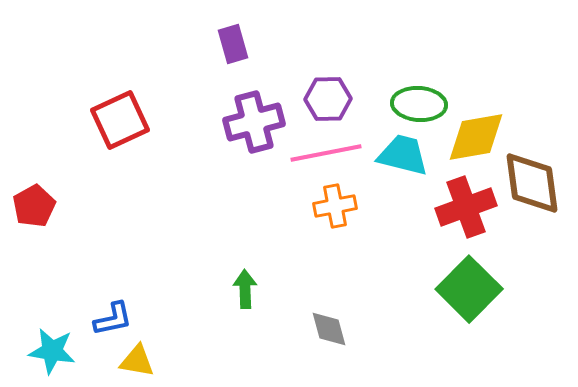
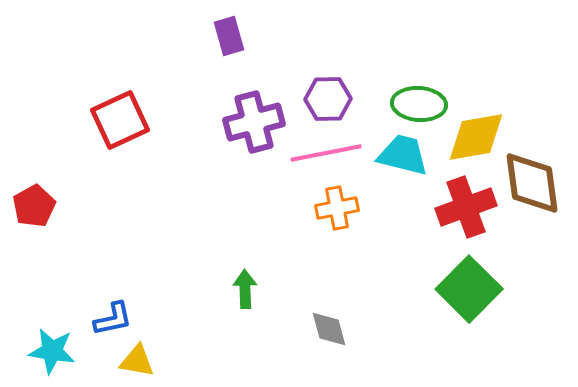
purple rectangle: moved 4 px left, 8 px up
orange cross: moved 2 px right, 2 px down
